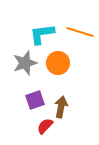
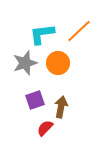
orange line: moved 1 px left, 1 px up; rotated 60 degrees counterclockwise
red semicircle: moved 2 px down
